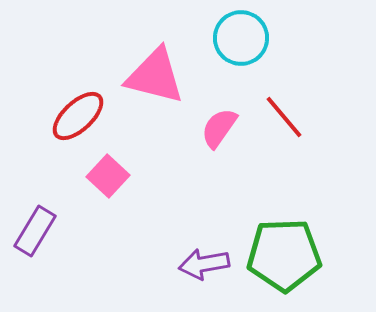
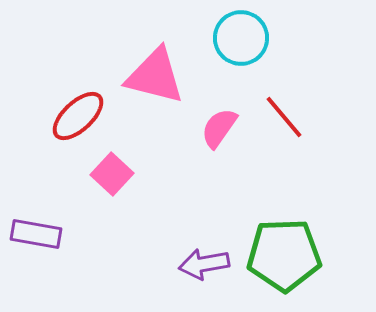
pink square: moved 4 px right, 2 px up
purple rectangle: moved 1 px right, 3 px down; rotated 69 degrees clockwise
